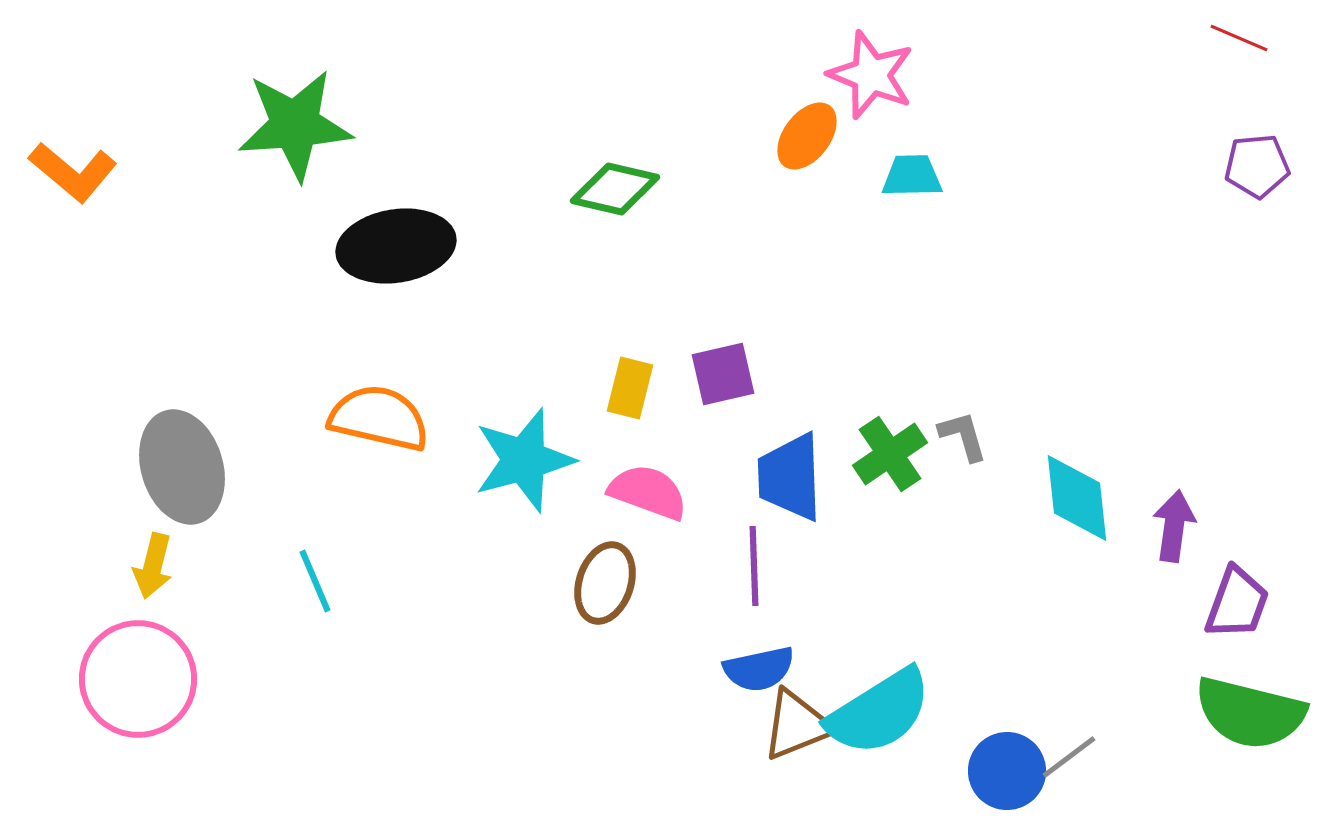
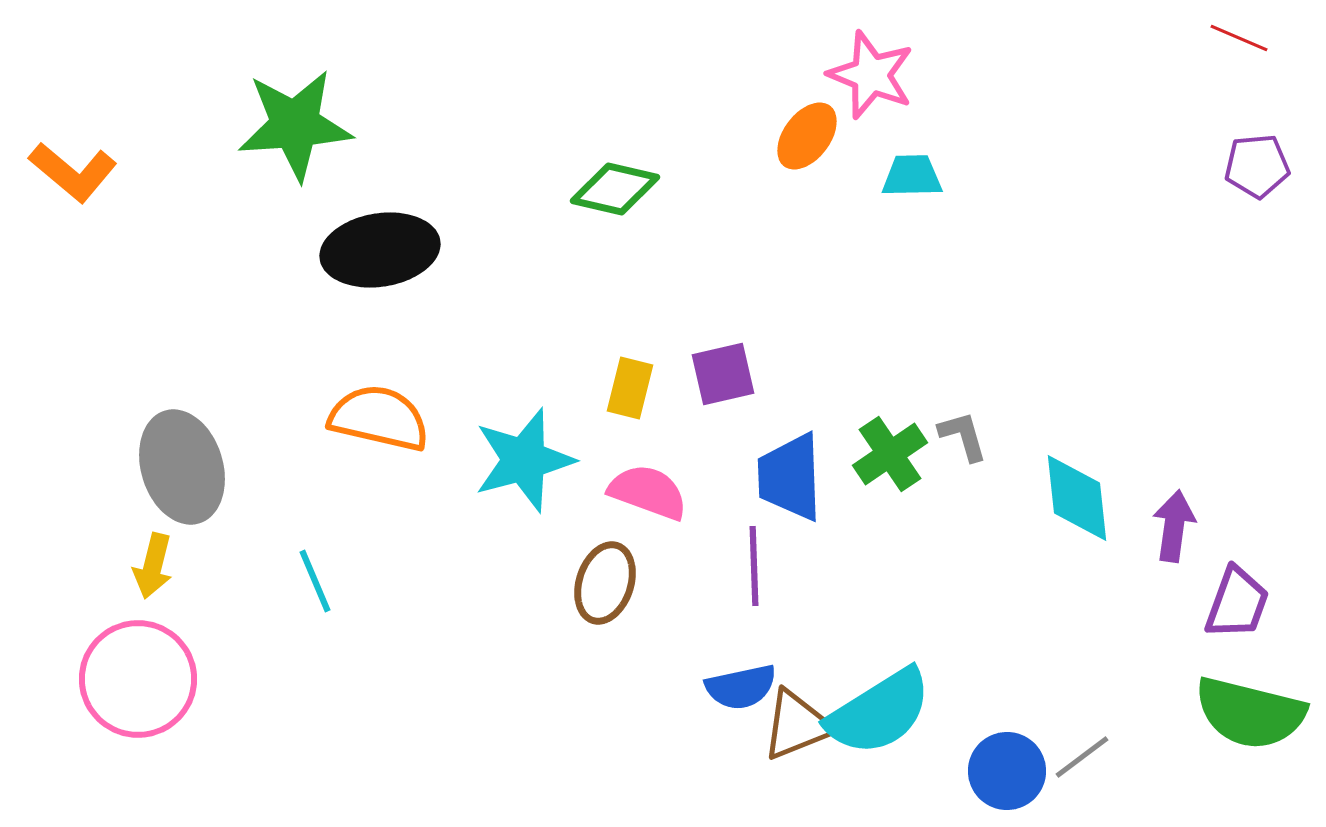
black ellipse: moved 16 px left, 4 px down
blue semicircle: moved 18 px left, 18 px down
gray line: moved 13 px right
